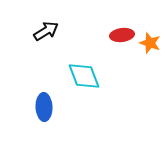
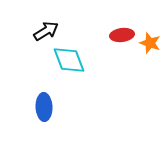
cyan diamond: moved 15 px left, 16 px up
